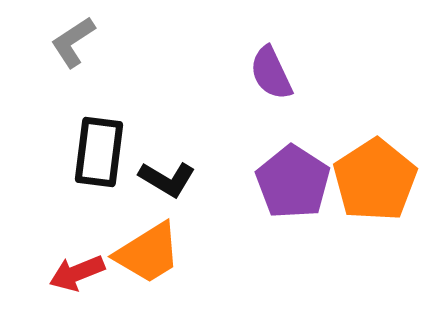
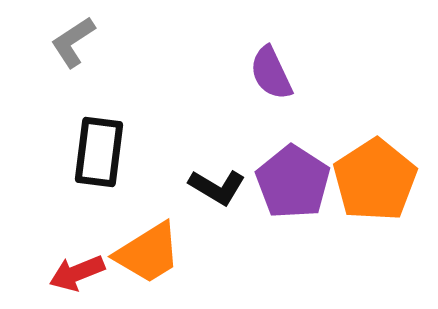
black L-shape: moved 50 px right, 8 px down
